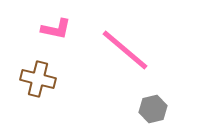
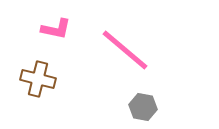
gray hexagon: moved 10 px left, 2 px up; rotated 24 degrees clockwise
